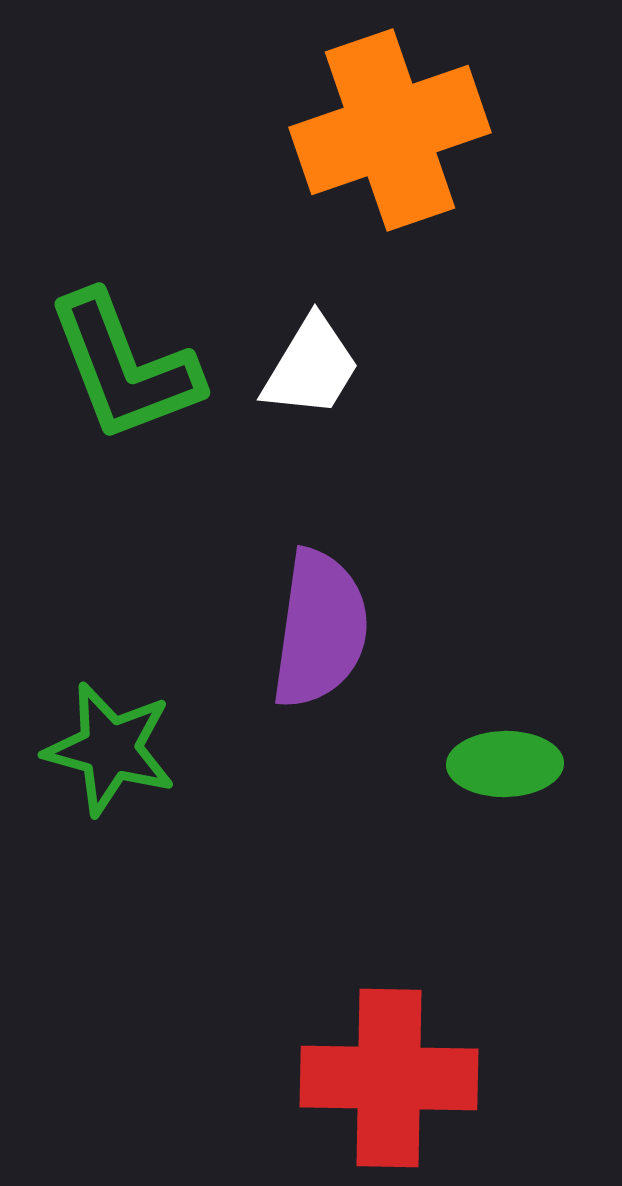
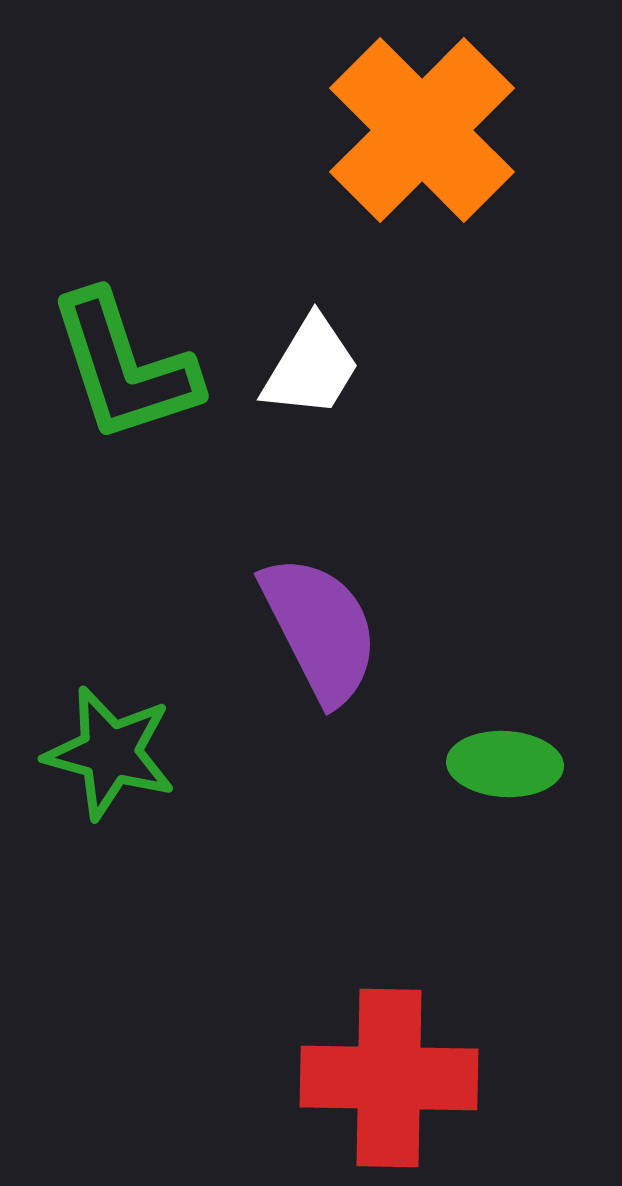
orange cross: moved 32 px right; rotated 26 degrees counterclockwise
green L-shape: rotated 3 degrees clockwise
purple semicircle: rotated 35 degrees counterclockwise
green star: moved 4 px down
green ellipse: rotated 4 degrees clockwise
